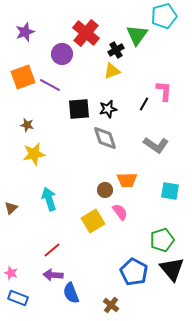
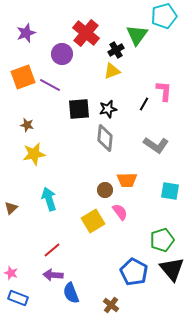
purple star: moved 1 px right, 1 px down
gray diamond: rotated 24 degrees clockwise
